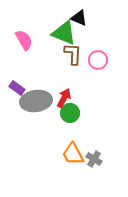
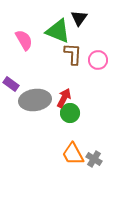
black triangle: rotated 42 degrees clockwise
green triangle: moved 6 px left, 2 px up
purple rectangle: moved 6 px left, 4 px up
gray ellipse: moved 1 px left, 1 px up
